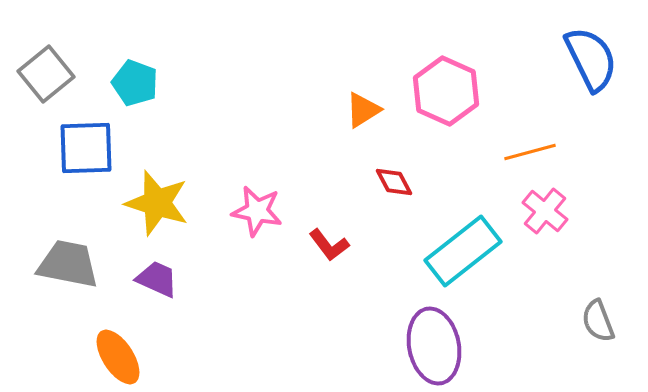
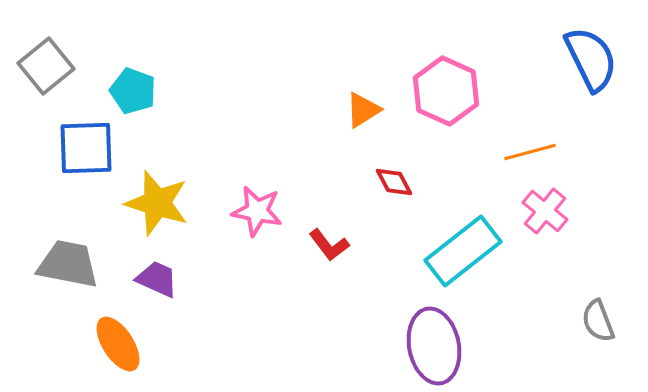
gray square: moved 8 px up
cyan pentagon: moved 2 px left, 8 px down
orange ellipse: moved 13 px up
